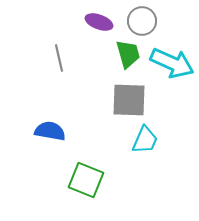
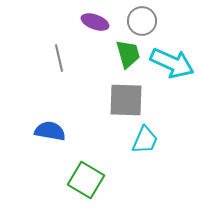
purple ellipse: moved 4 px left
gray square: moved 3 px left
green square: rotated 9 degrees clockwise
